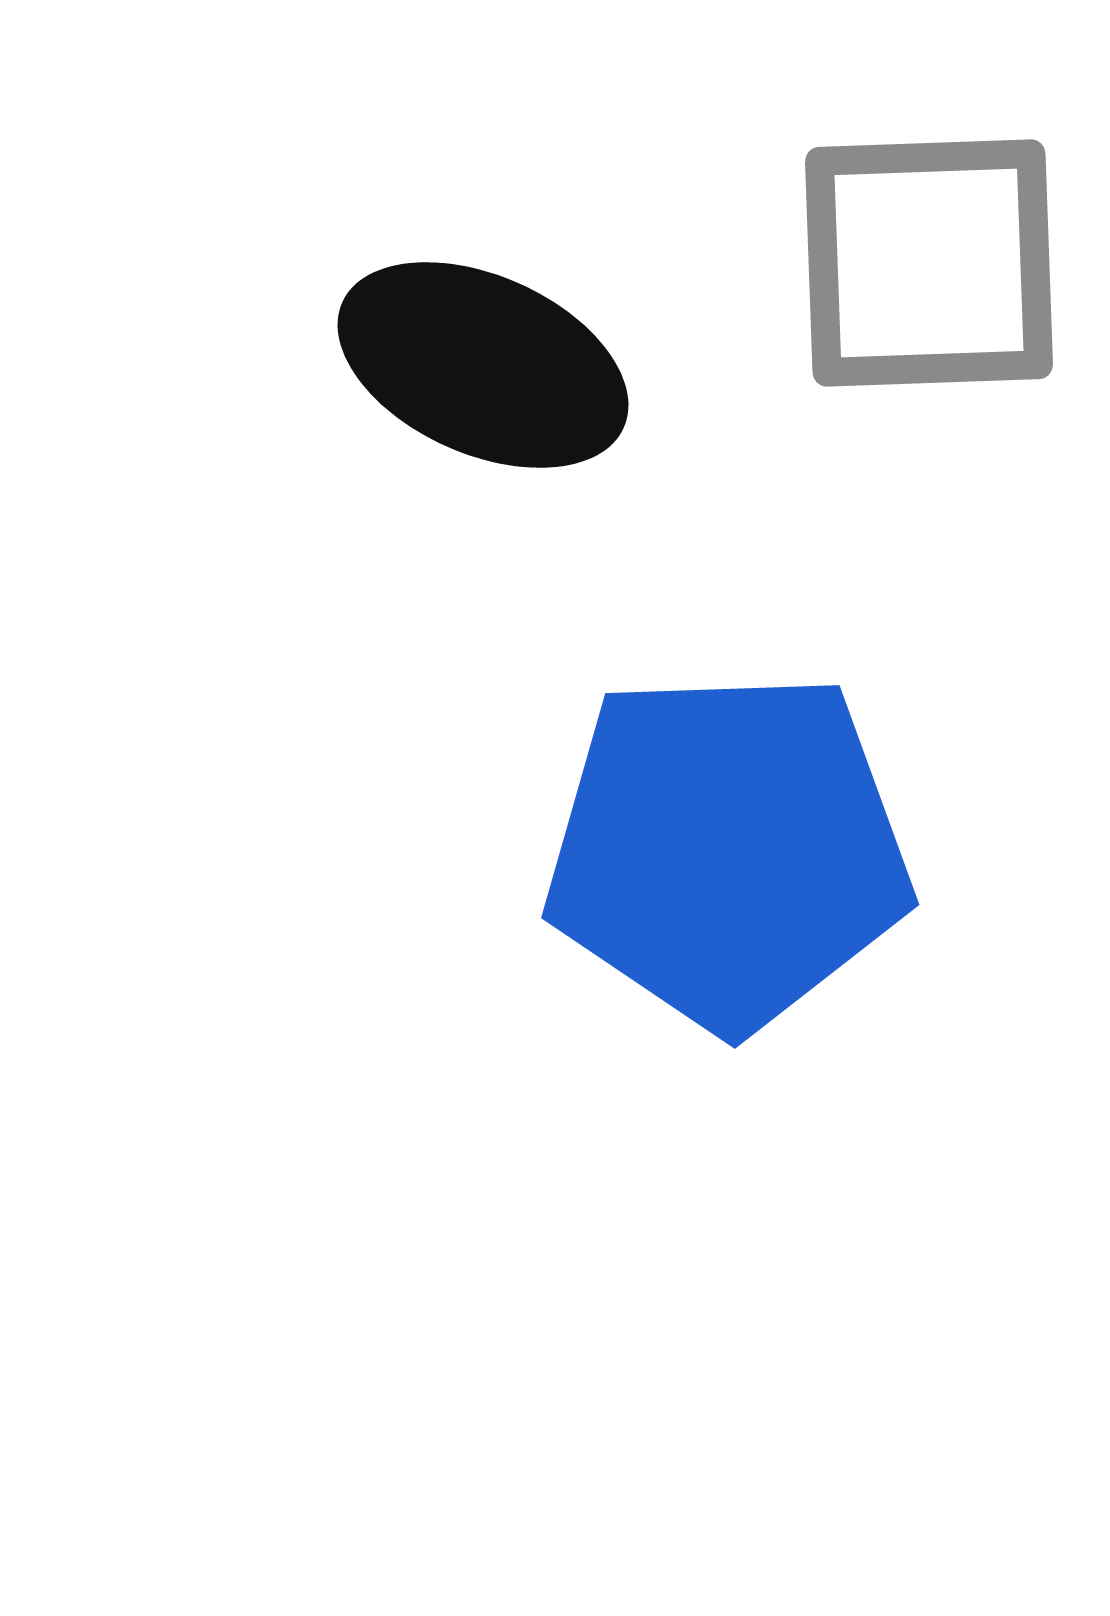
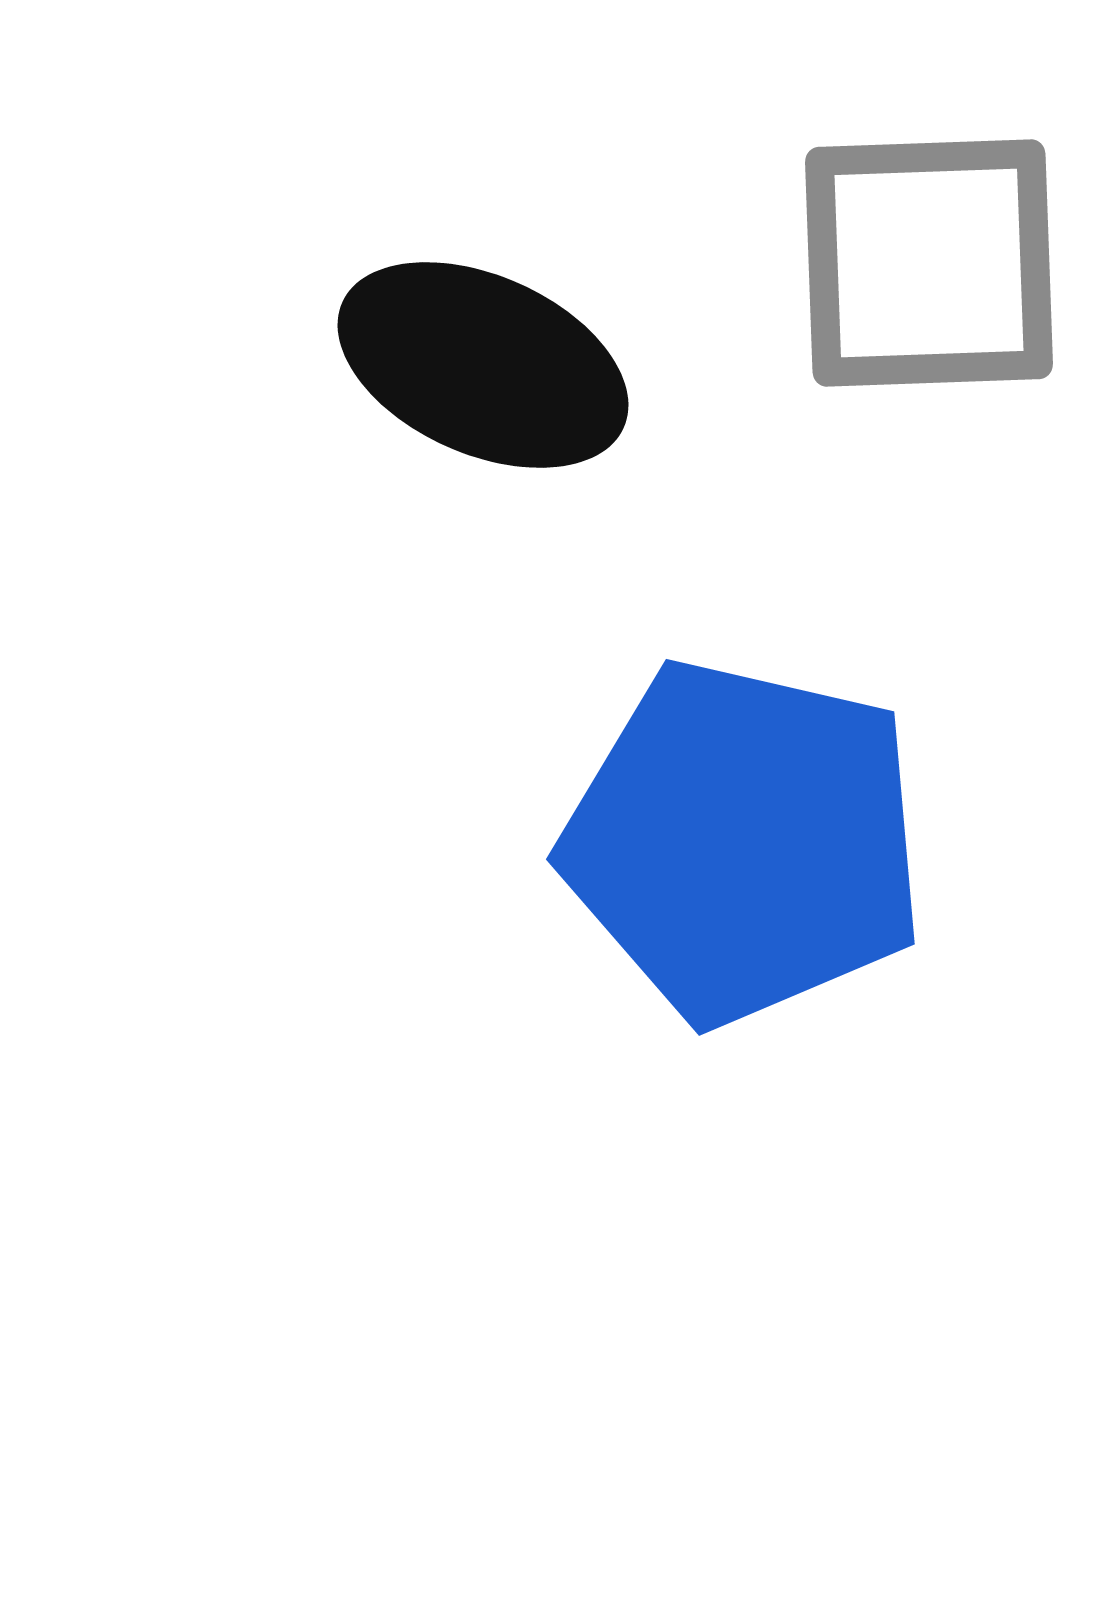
blue pentagon: moved 16 px right, 8 px up; rotated 15 degrees clockwise
